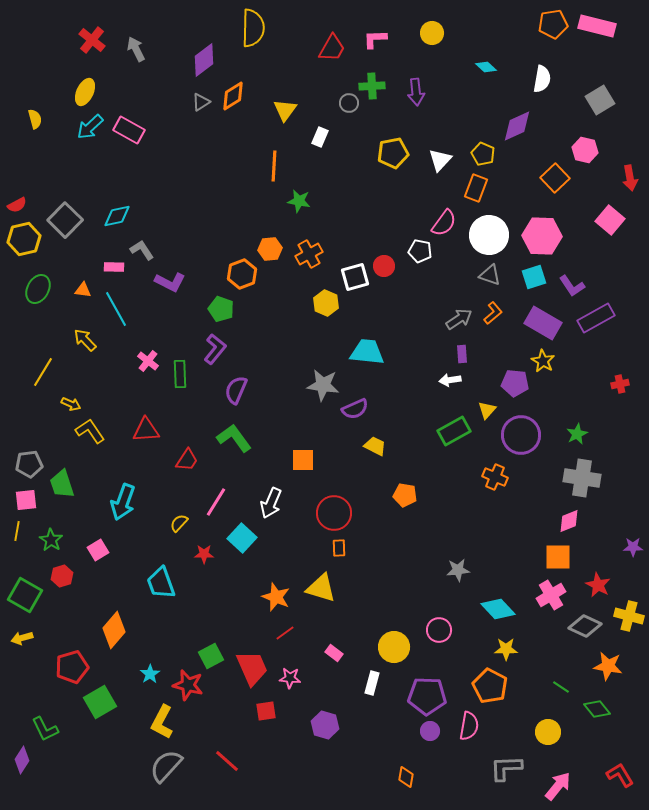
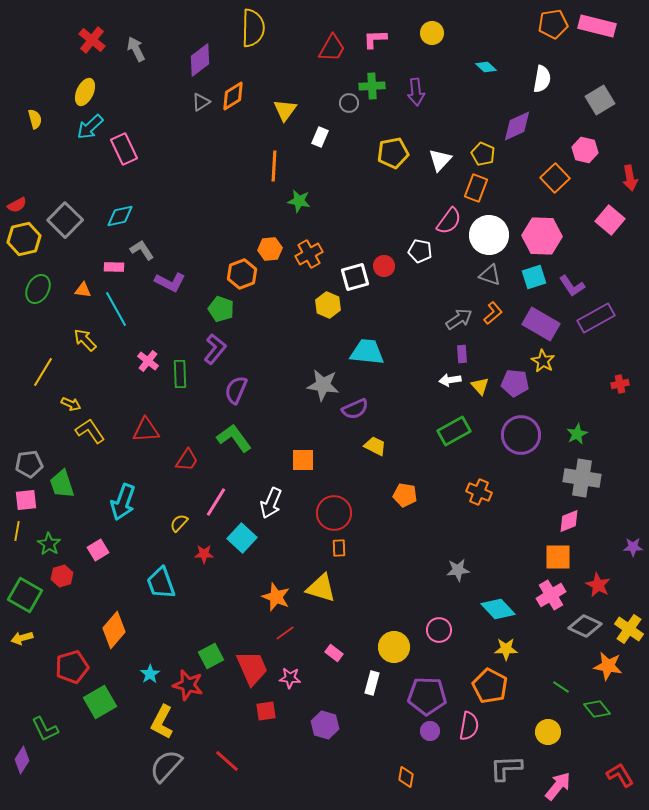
purple diamond at (204, 60): moved 4 px left
pink rectangle at (129, 130): moved 5 px left, 19 px down; rotated 36 degrees clockwise
cyan diamond at (117, 216): moved 3 px right
pink semicircle at (444, 223): moved 5 px right, 2 px up
yellow hexagon at (326, 303): moved 2 px right, 2 px down
purple rectangle at (543, 323): moved 2 px left, 1 px down
yellow triangle at (487, 410): moved 7 px left, 24 px up; rotated 24 degrees counterclockwise
orange cross at (495, 477): moved 16 px left, 15 px down
green star at (51, 540): moved 2 px left, 4 px down
yellow cross at (629, 616): moved 13 px down; rotated 20 degrees clockwise
